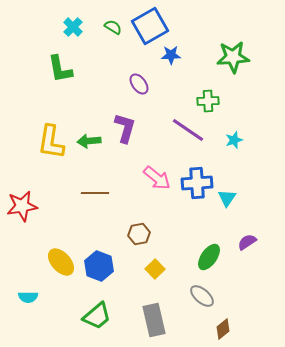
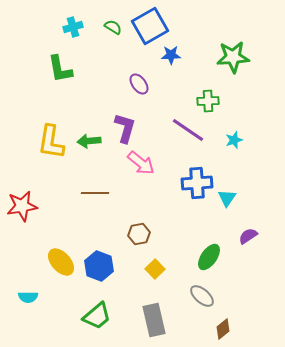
cyan cross: rotated 30 degrees clockwise
pink arrow: moved 16 px left, 15 px up
purple semicircle: moved 1 px right, 6 px up
